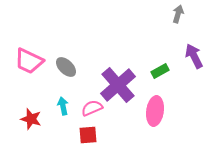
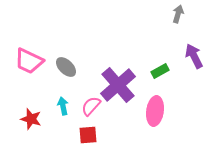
pink semicircle: moved 1 px left, 2 px up; rotated 25 degrees counterclockwise
